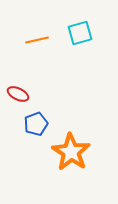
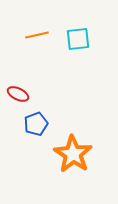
cyan square: moved 2 px left, 6 px down; rotated 10 degrees clockwise
orange line: moved 5 px up
orange star: moved 2 px right, 2 px down
